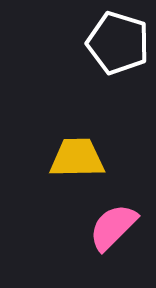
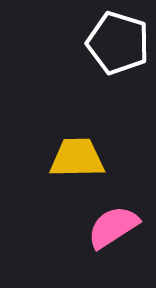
pink semicircle: rotated 12 degrees clockwise
